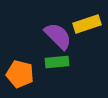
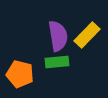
yellow rectangle: moved 11 px down; rotated 28 degrees counterclockwise
purple semicircle: rotated 36 degrees clockwise
